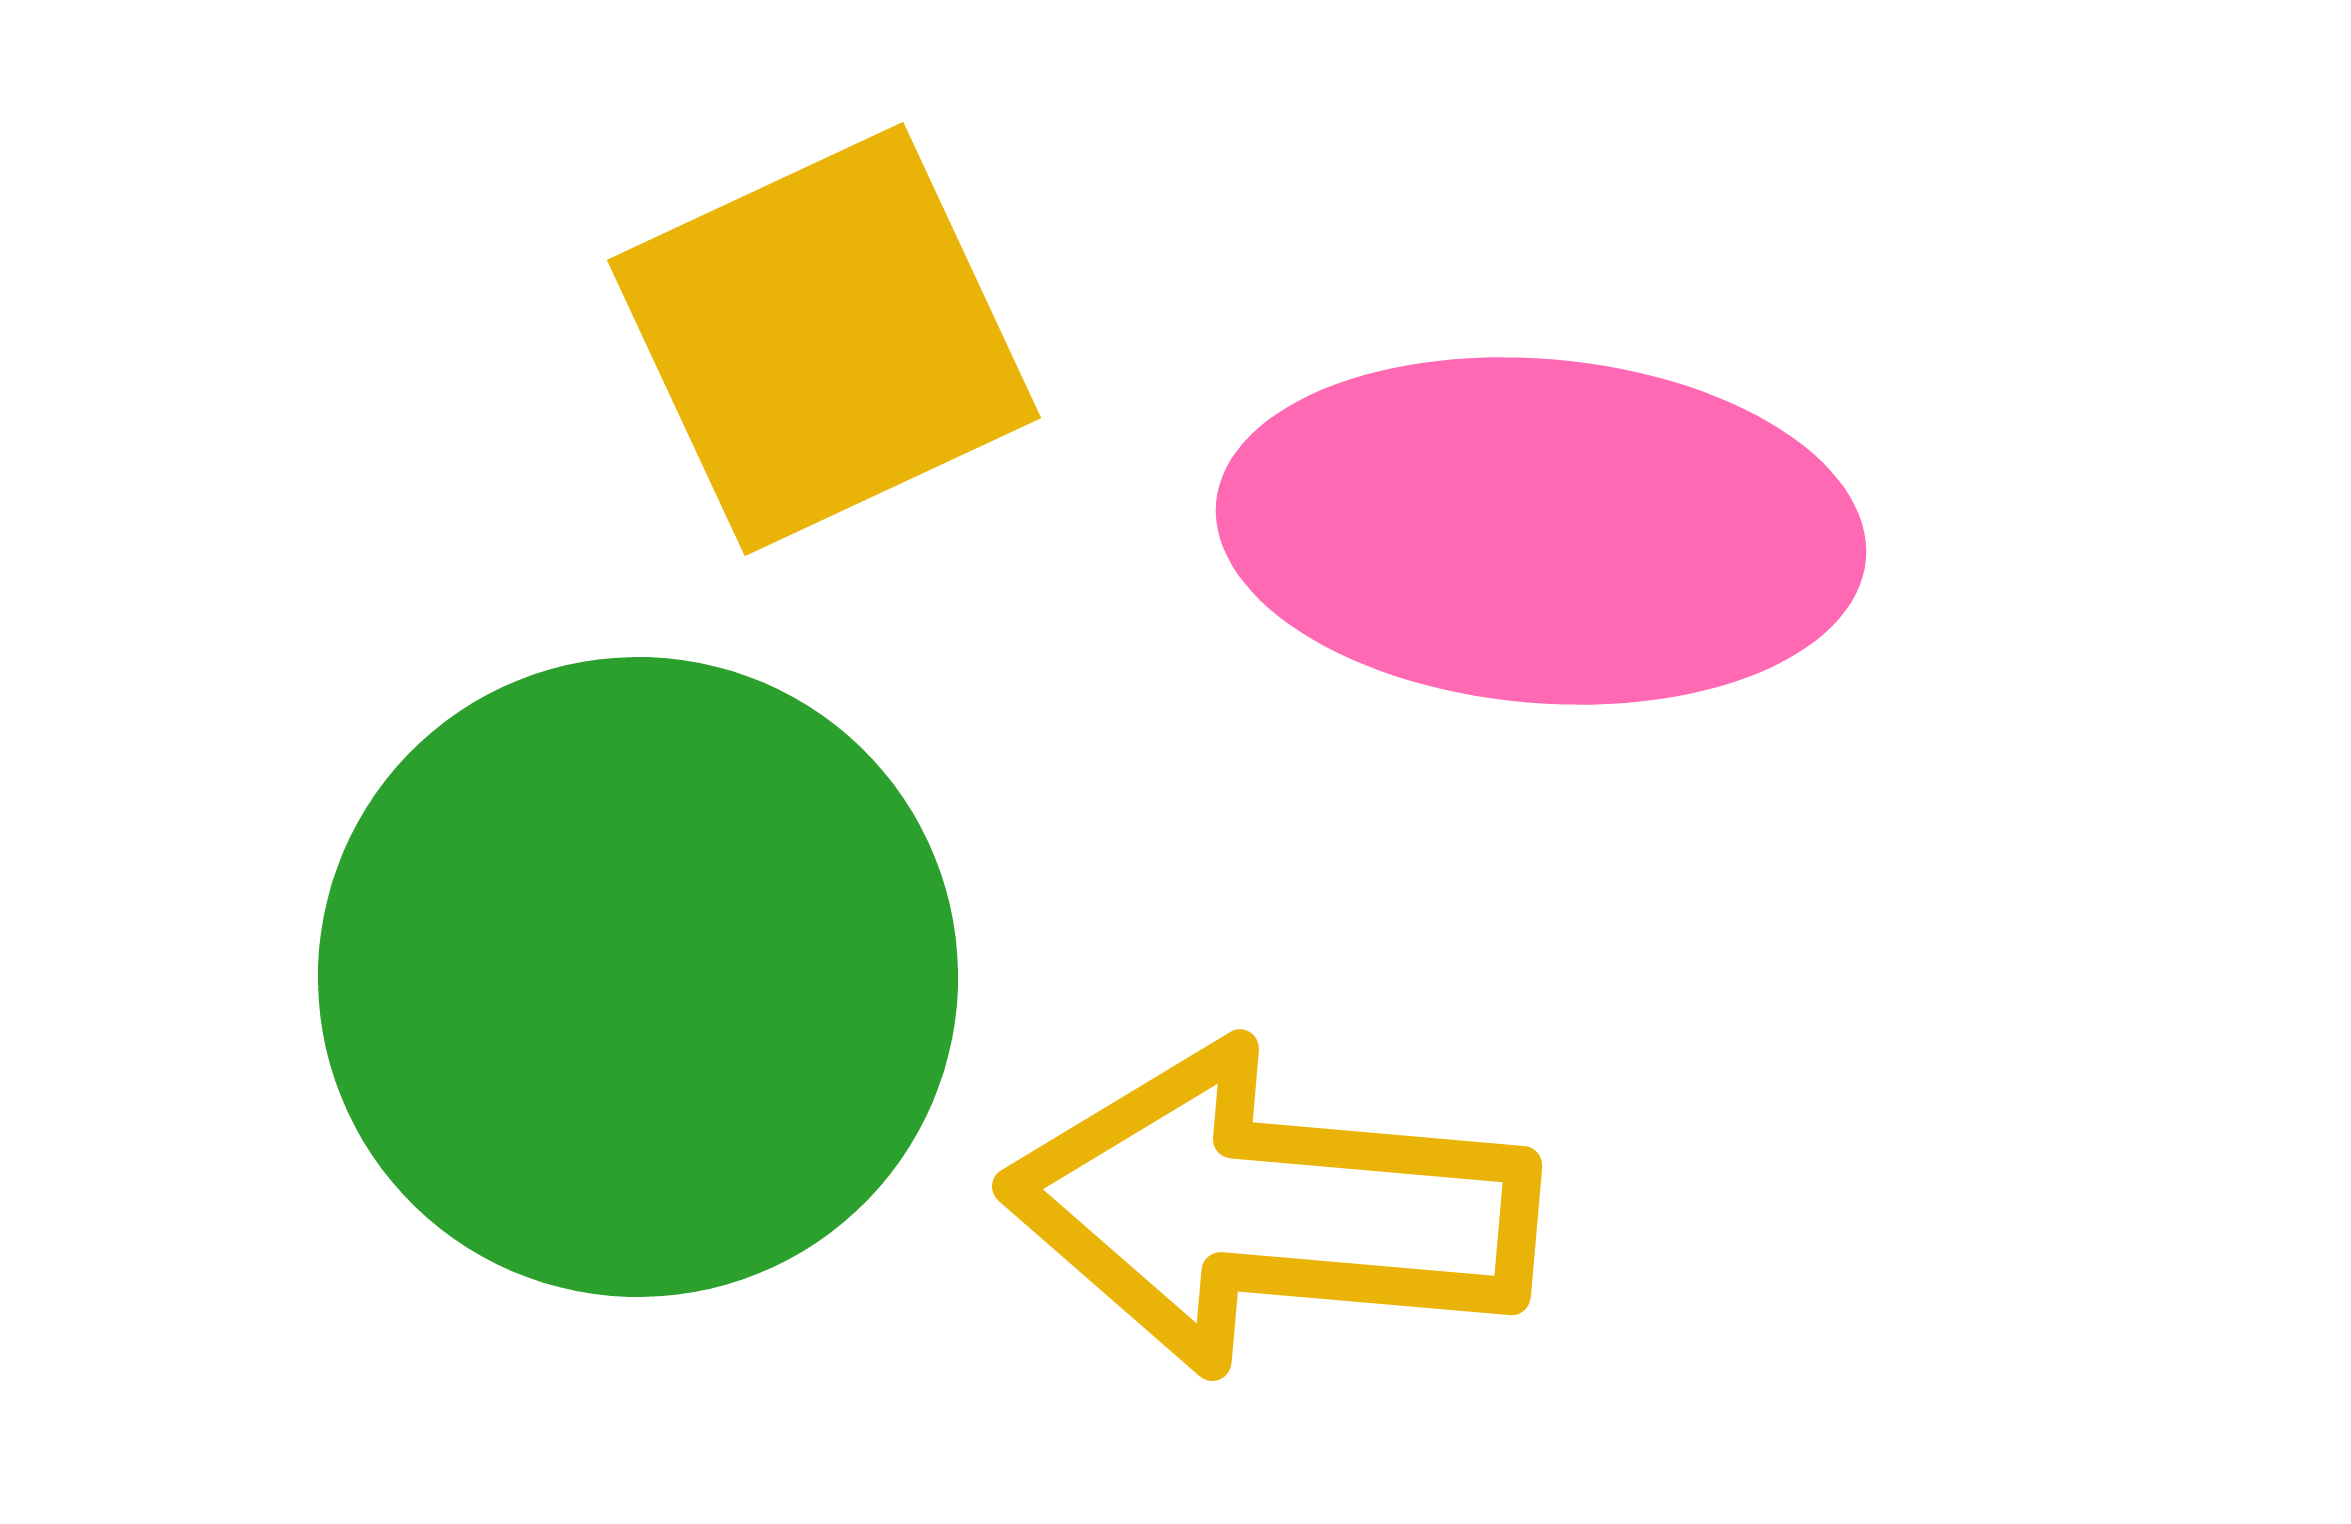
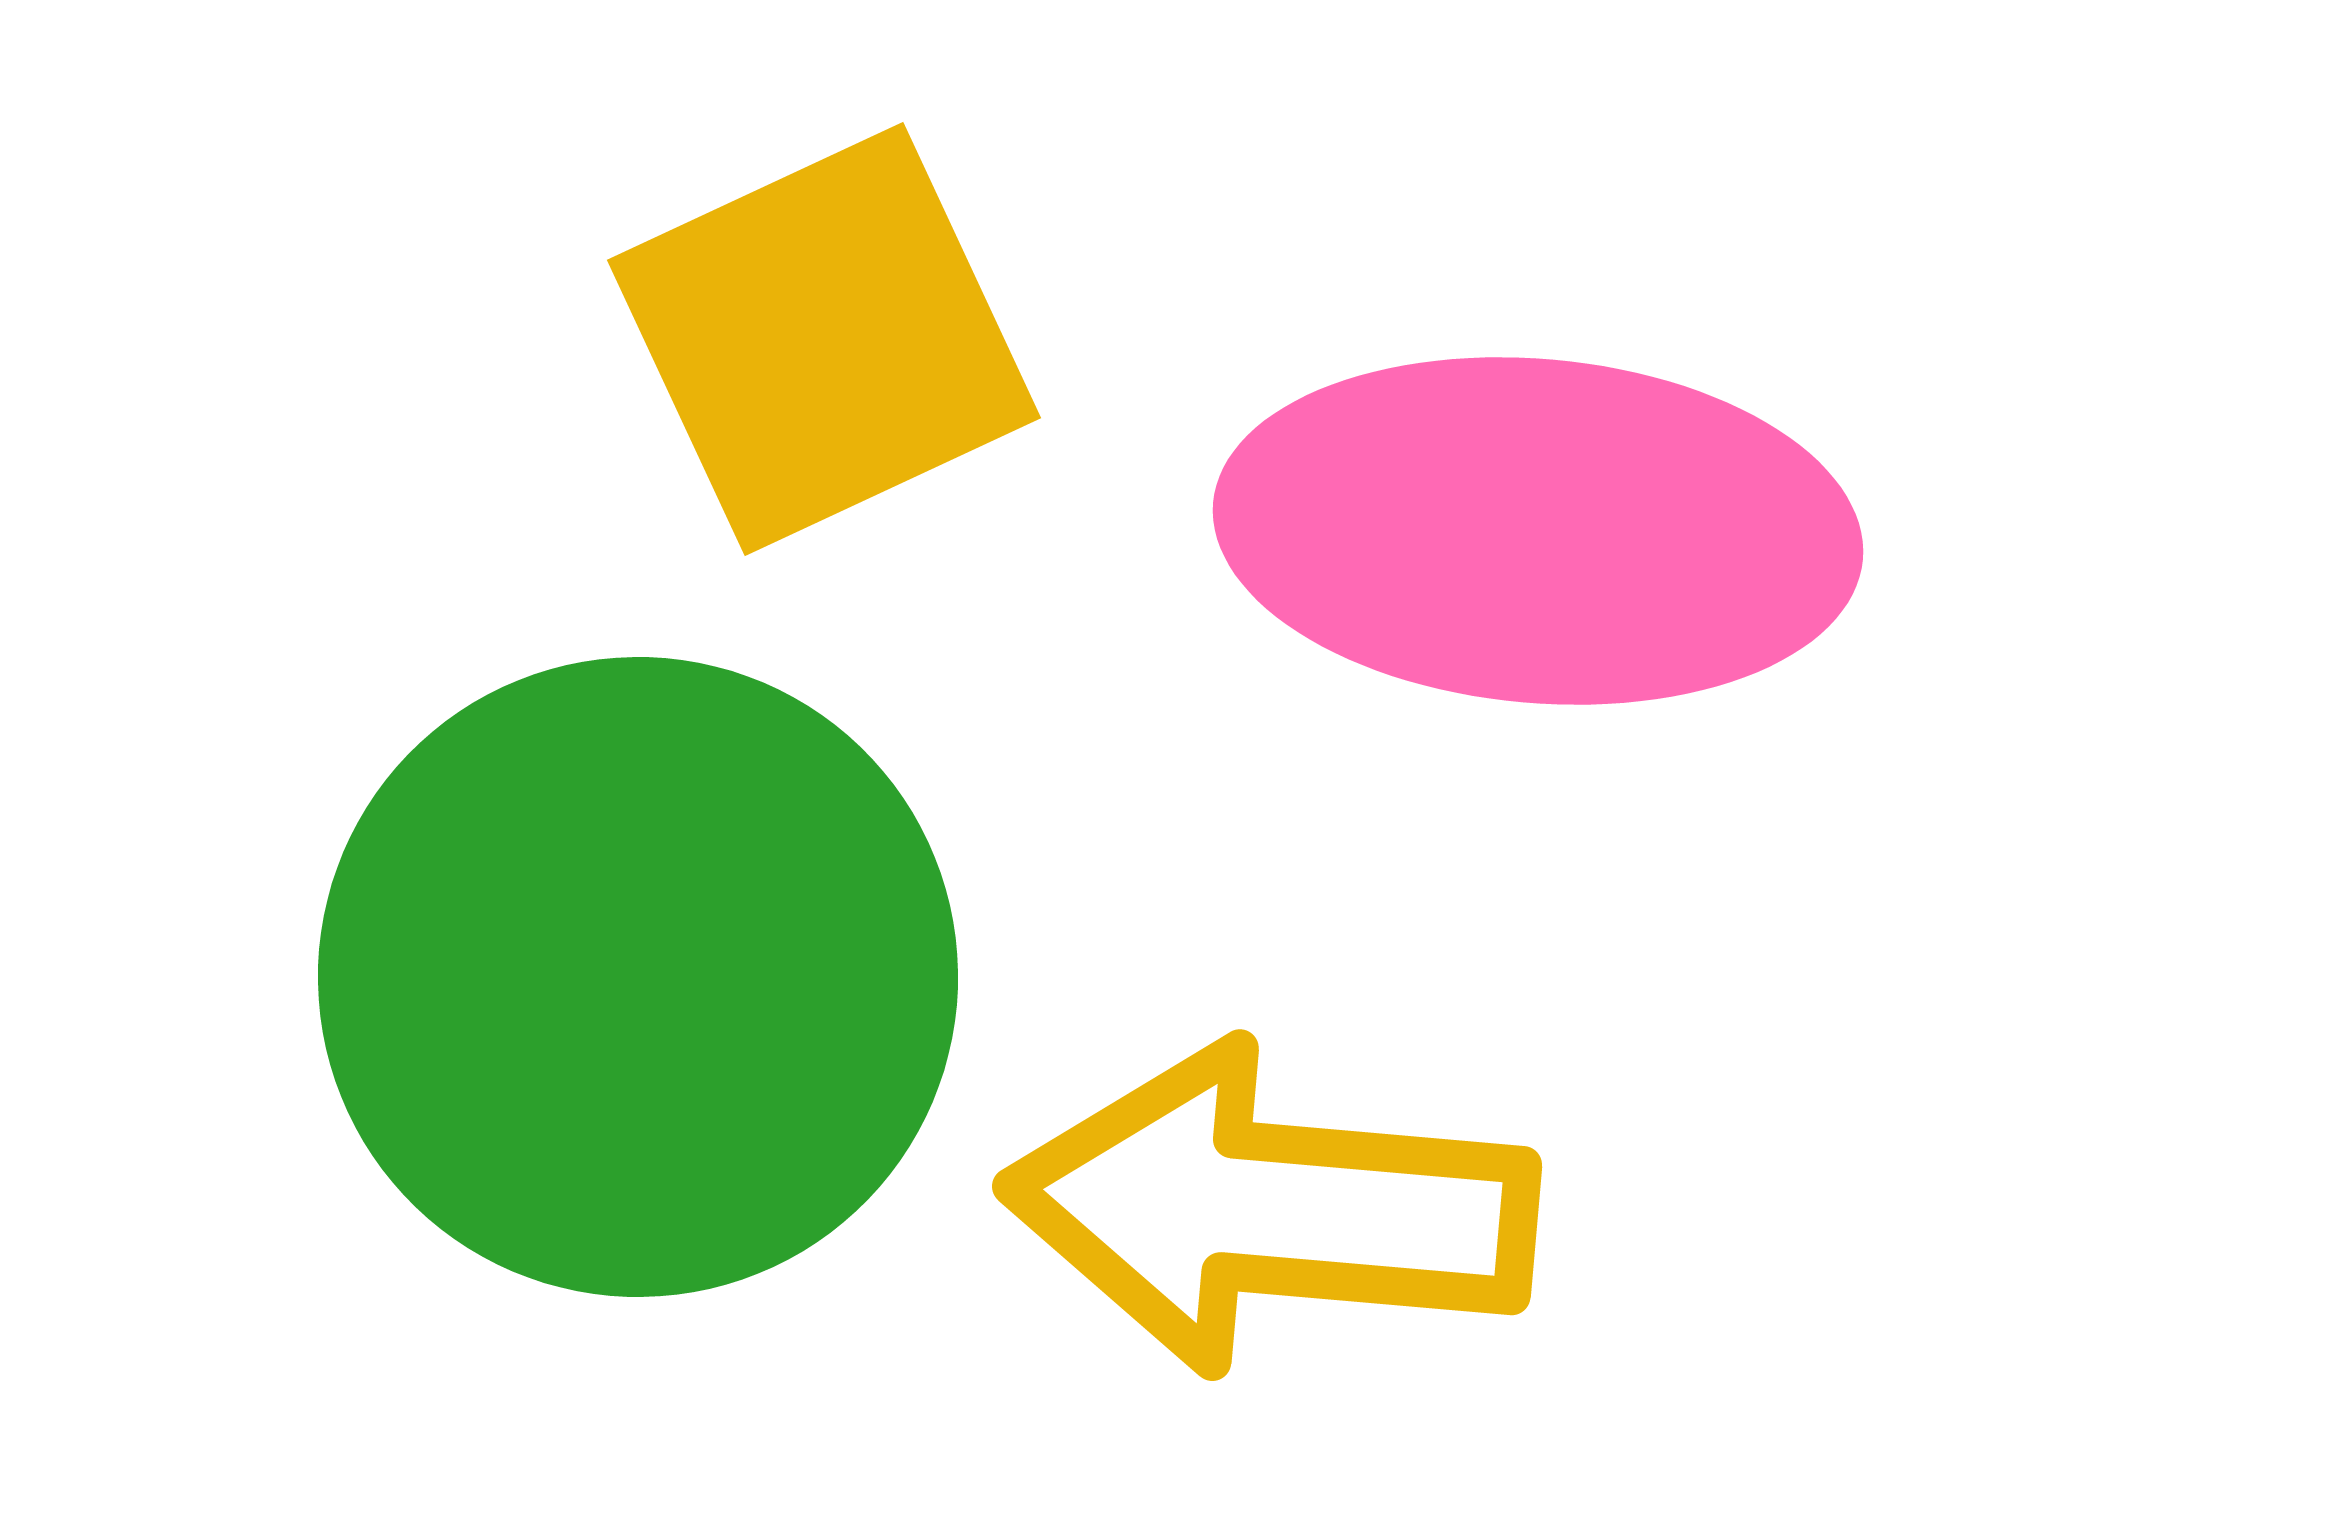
pink ellipse: moved 3 px left
